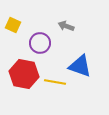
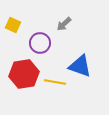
gray arrow: moved 2 px left, 2 px up; rotated 63 degrees counterclockwise
red hexagon: rotated 20 degrees counterclockwise
